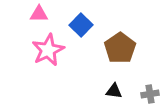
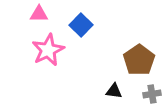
brown pentagon: moved 19 px right, 12 px down
gray cross: moved 2 px right
